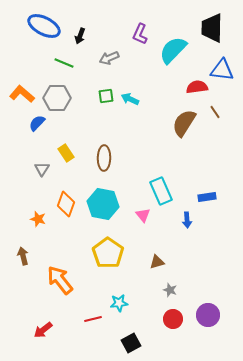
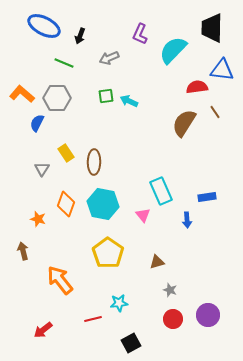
cyan arrow: moved 1 px left, 2 px down
blue semicircle: rotated 18 degrees counterclockwise
brown ellipse: moved 10 px left, 4 px down
brown arrow: moved 5 px up
